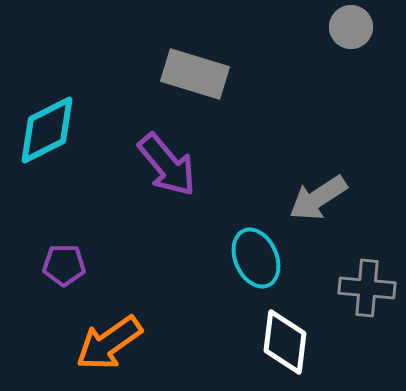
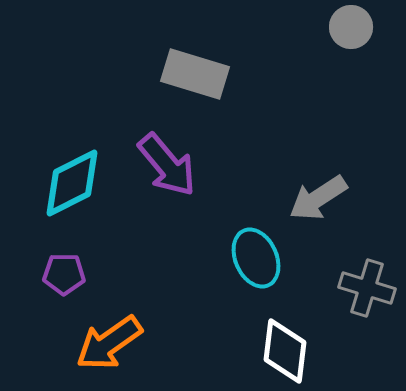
cyan diamond: moved 25 px right, 53 px down
purple pentagon: moved 9 px down
gray cross: rotated 12 degrees clockwise
white diamond: moved 9 px down
